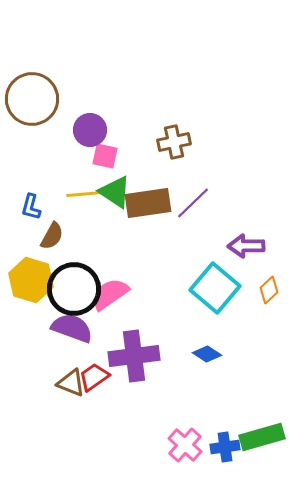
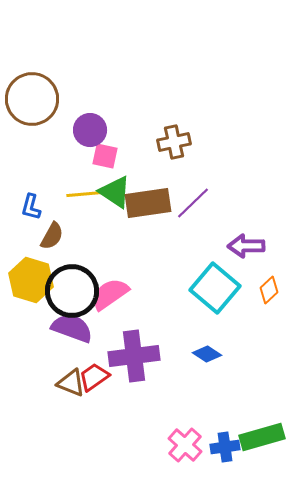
black circle: moved 2 px left, 2 px down
